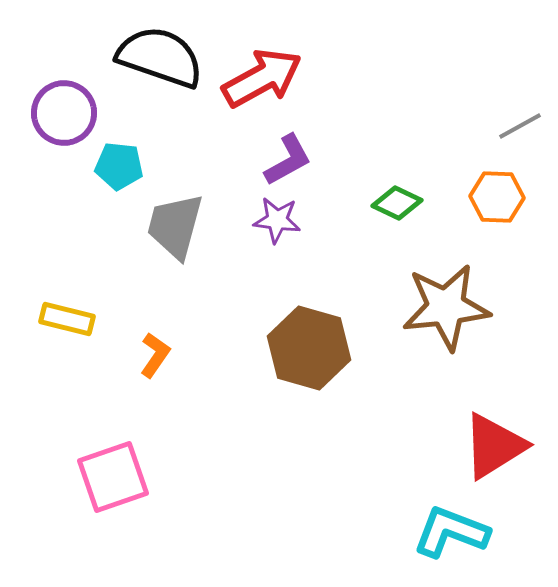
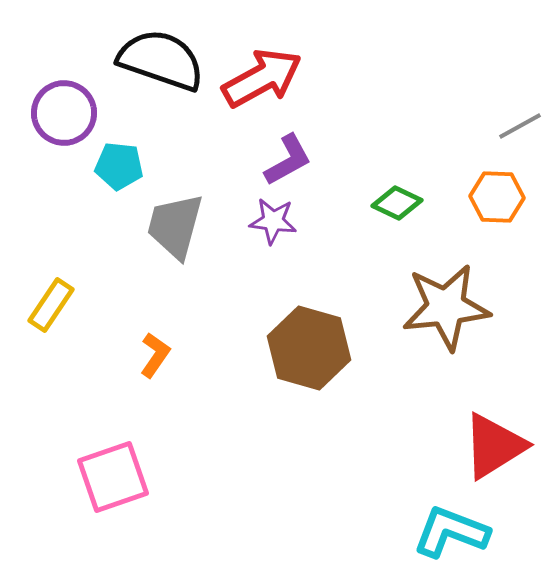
black semicircle: moved 1 px right, 3 px down
purple star: moved 4 px left, 1 px down
yellow rectangle: moved 16 px left, 14 px up; rotated 70 degrees counterclockwise
